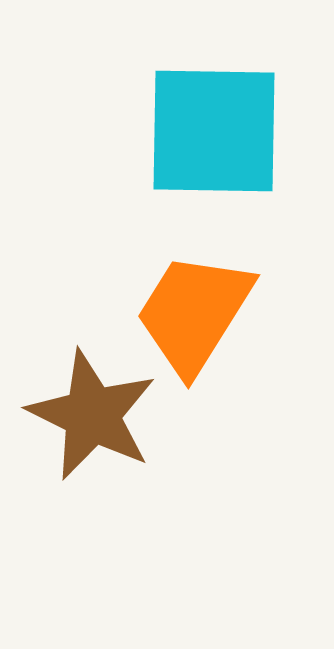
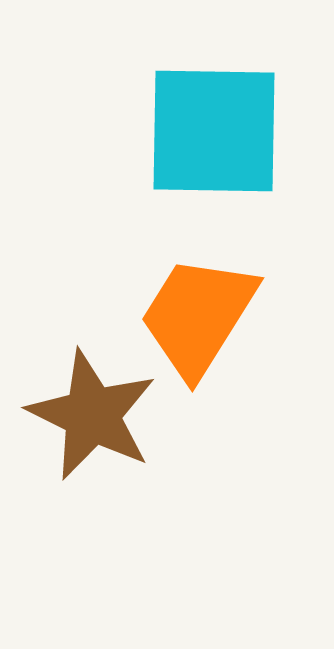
orange trapezoid: moved 4 px right, 3 px down
